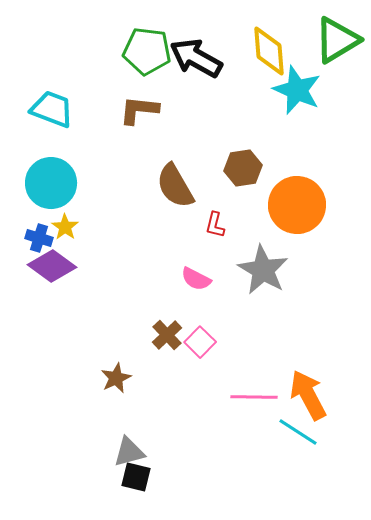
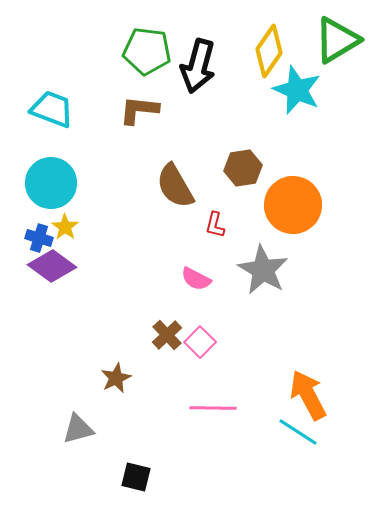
yellow diamond: rotated 39 degrees clockwise
black arrow: moved 2 px right, 8 px down; rotated 104 degrees counterclockwise
orange circle: moved 4 px left
pink line: moved 41 px left, 11 px down
gray triangle: moved 51 px left, 23 px up
